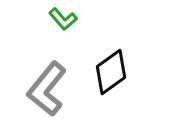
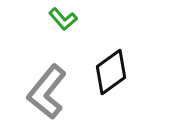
gray L-shape: moved 3 px down
